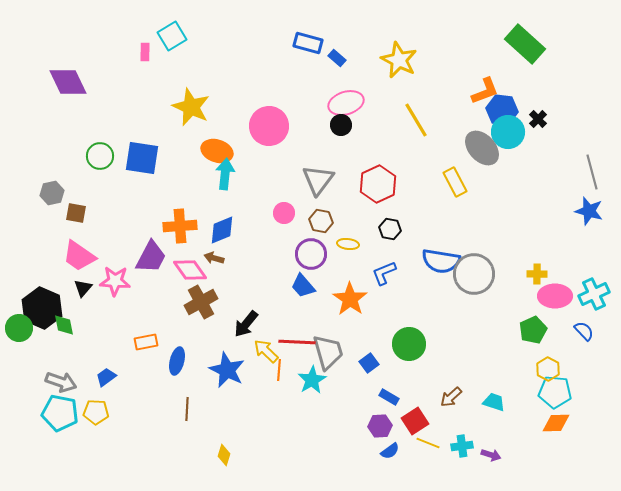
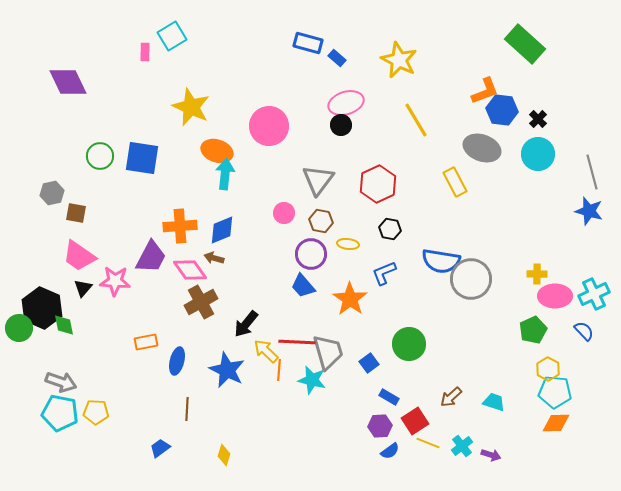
cyan circle at (508, 132): moved 30 px right, 22 px down
gray ellipse at (482, 148): rotated 27 degrees counterclockwise
gray circle at (474, 274): moved 3 px left, 5 px down
blue trapezoid at (106, 377): moved 54 px right, 71 px down
cyan star at (312, 380): rotated 28 degrees counterclockwise
cyan cross at (462, 446): rotated 30 degrees counterclockwise
